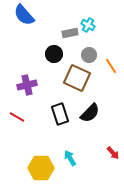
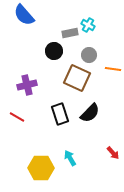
black circle: moved 3 px up
orange line: moved 2 px right, 3 px down; rotated 49 degrees counterclockwise
